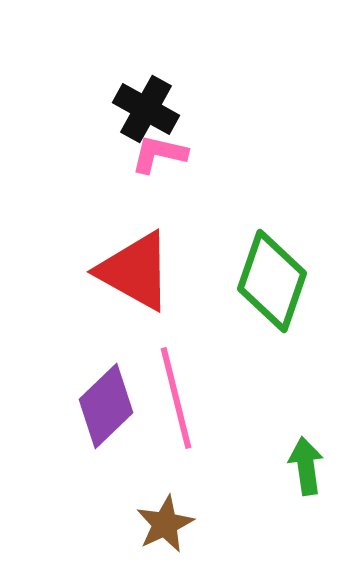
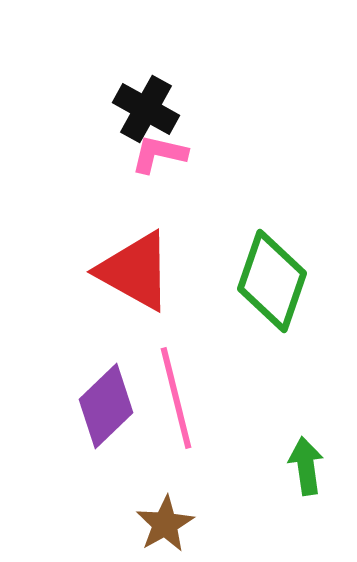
brown star: rotated 4 degrees counterclockwise
